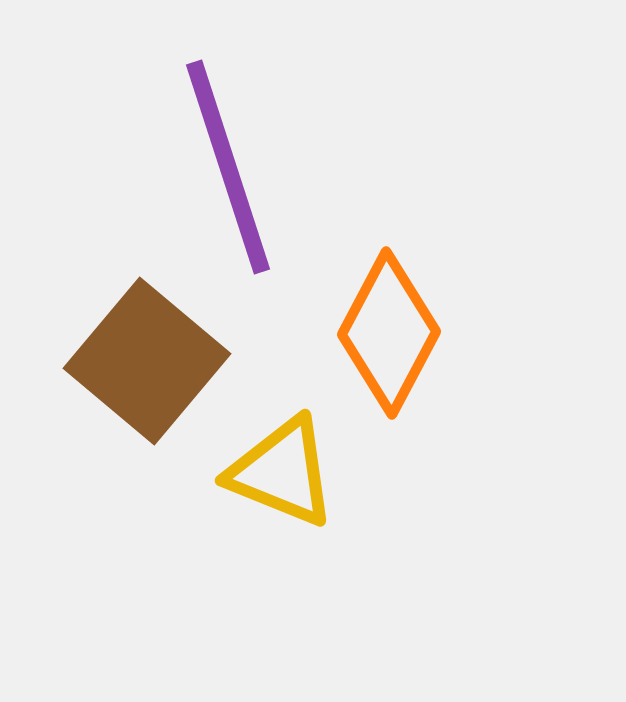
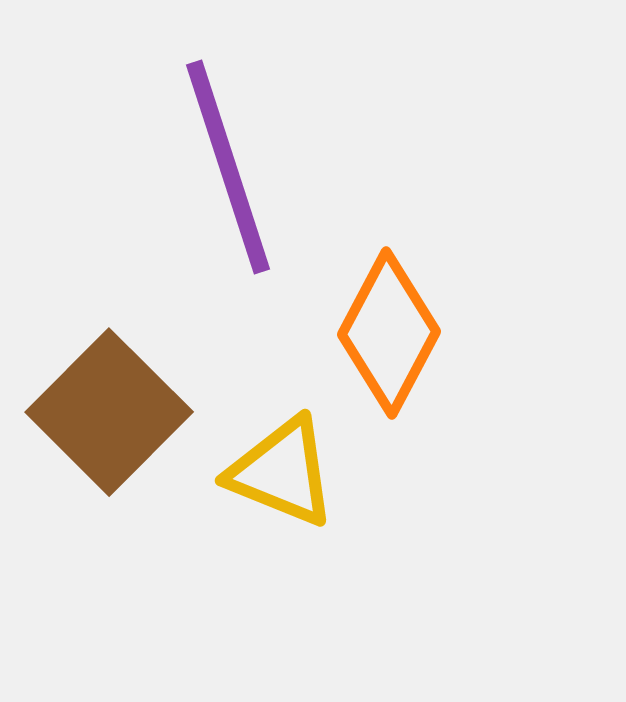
brown square: moved 38 px left, 51 px down; rotated 5 degrees clockwise
